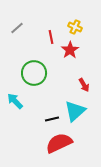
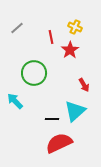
black line: rotated 16 degrees clockwise
